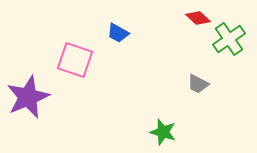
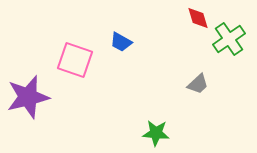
red diamond: rotated 30 degrees clockwise
blue trapezoid: moved 3 px right, 9 px down
gray trapezoid: rotated 70 degrees counterclockwise
purple star: rotated 9 degrees clockwise
green star: moved 7 px left, 1 px down; rotated 12 degrees counterclockwise
